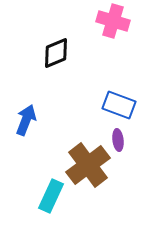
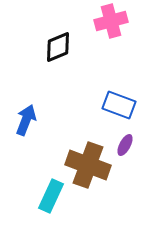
pink cross: moved 2 px left; rotated 32 degrees counterclockwise
black diamond: moved 2 px right, 6 px up
purple ellipse: moved 7 px right, 5 px down; rotated 35 degrees clockwise
brown cross: rotated 33 degrees counterclockwise
